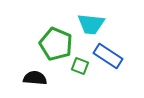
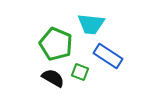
green square: moved 6 px down
black semicircle: moved 18 px right; rotated 25 degrees clockwise
